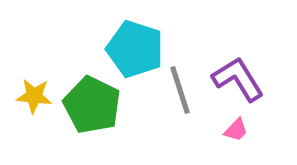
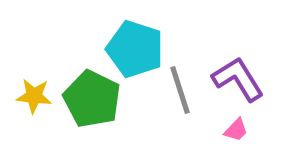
green pentagon: moved 6 px up
